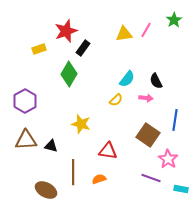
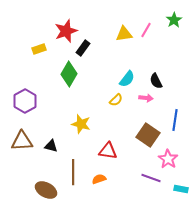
brown triangle: moved 4 px left, 1 px down
